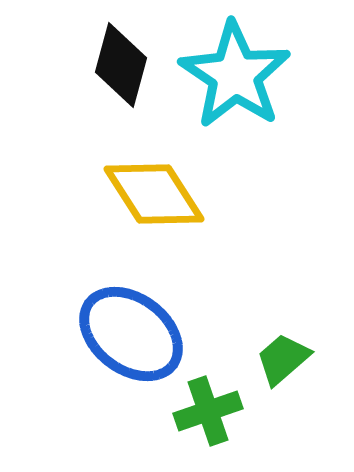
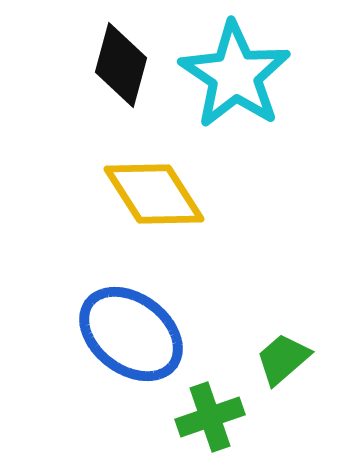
green cross: moved 2 px right, 6 px down
